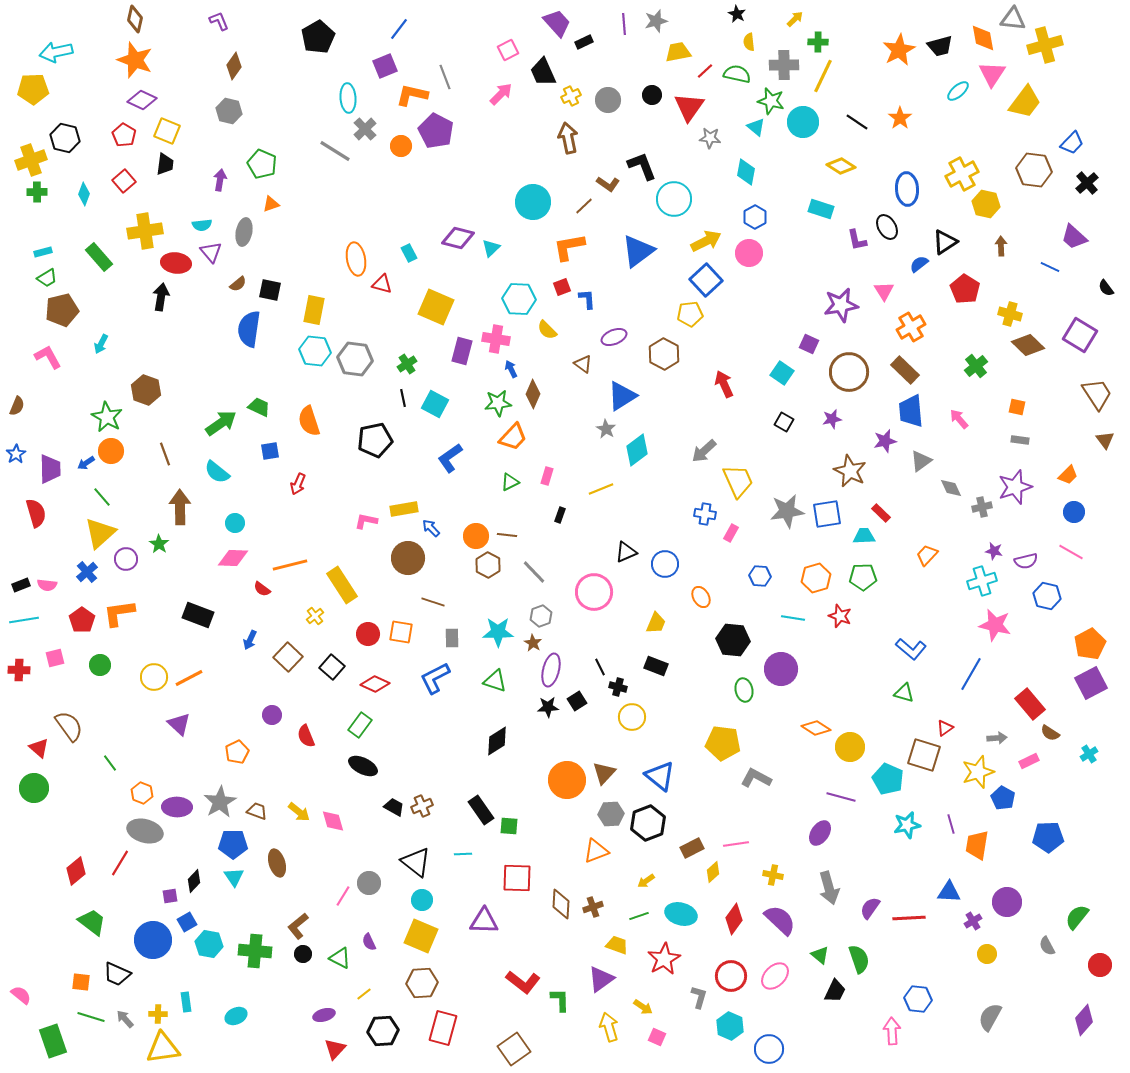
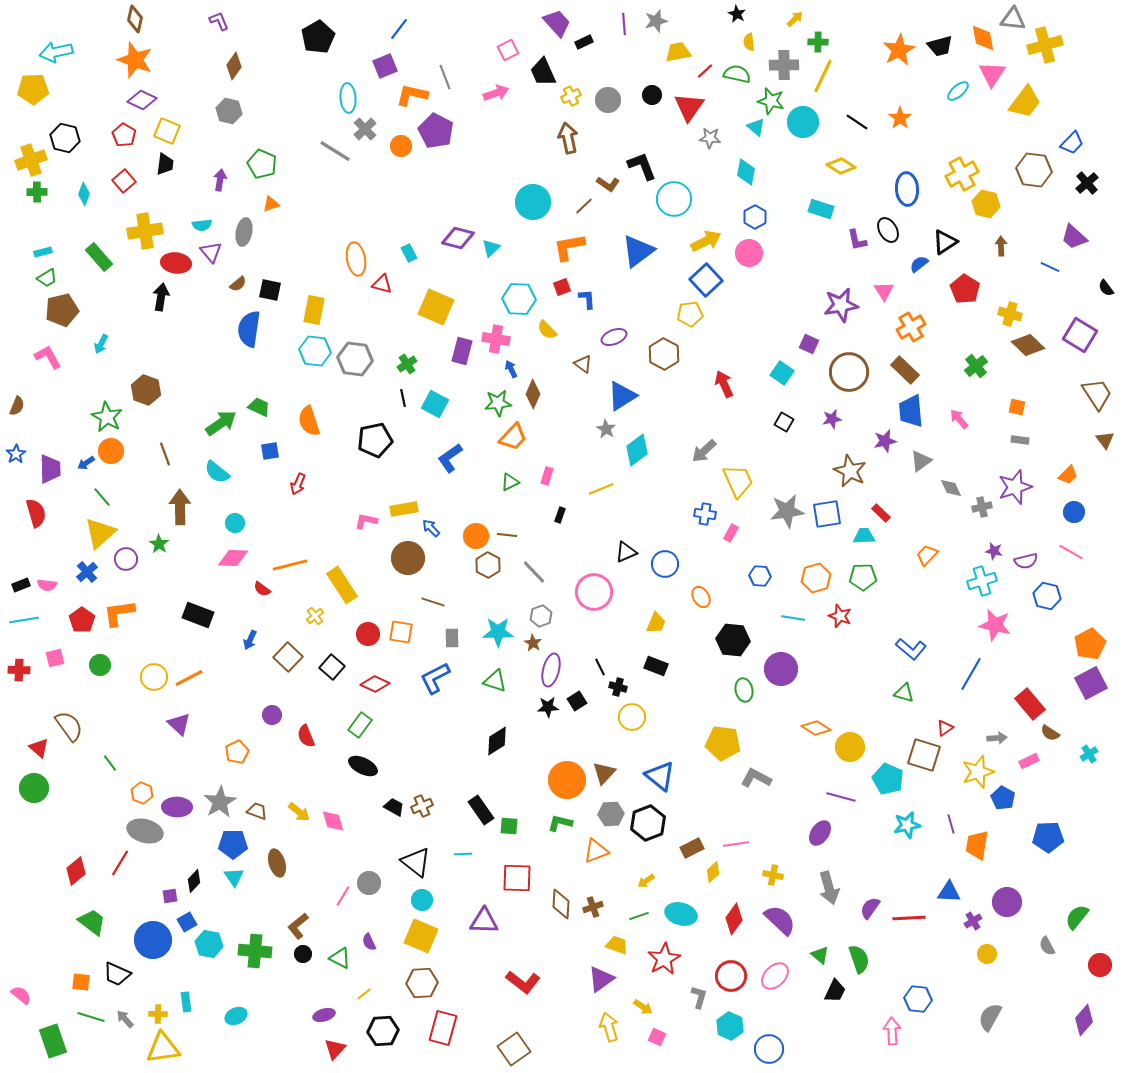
pink arrow at (501, 94): moved 5 px left, 1 px up; rotated 25 degrees clockwise
black ellipse at (887, 227): moved 1 px right, 3 px down
green L-shape at (560, 1000): moved 177 px up; rotated 75 degrees counterclockwise
